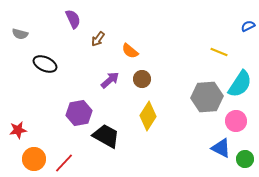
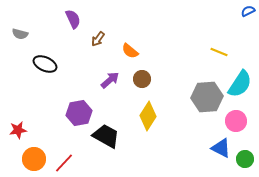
blue semicircle: moved 15 px up
